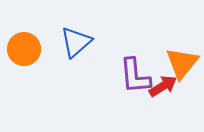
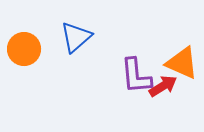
blue triangle: moved 5 px up
orange triangle: rotated 45 degrees counterclockwise
purple L-shape: moved 1 px right
